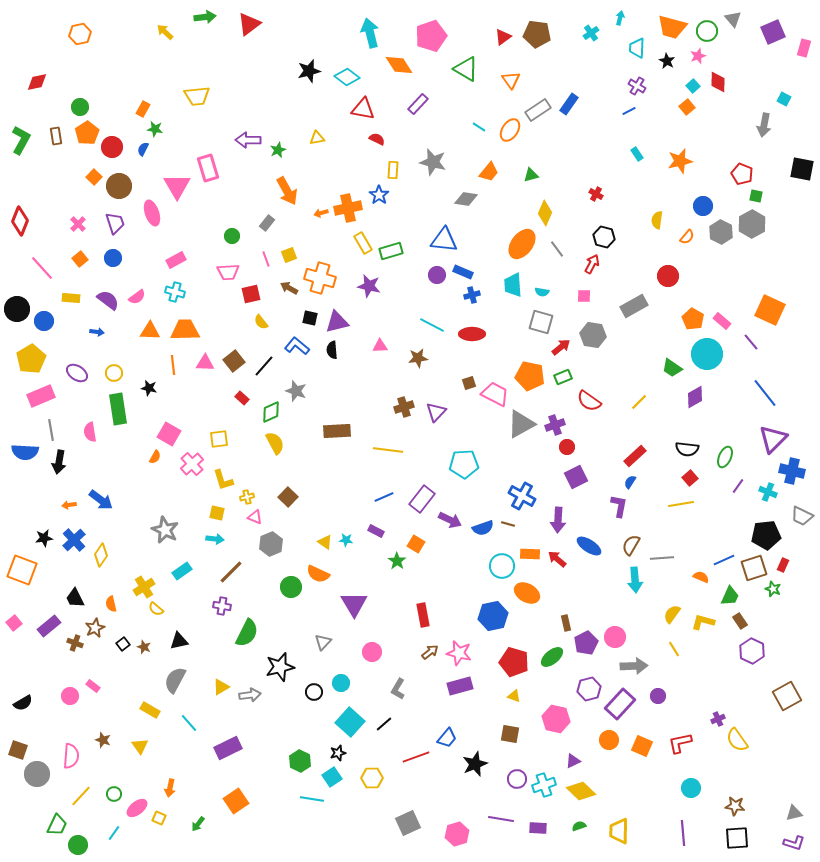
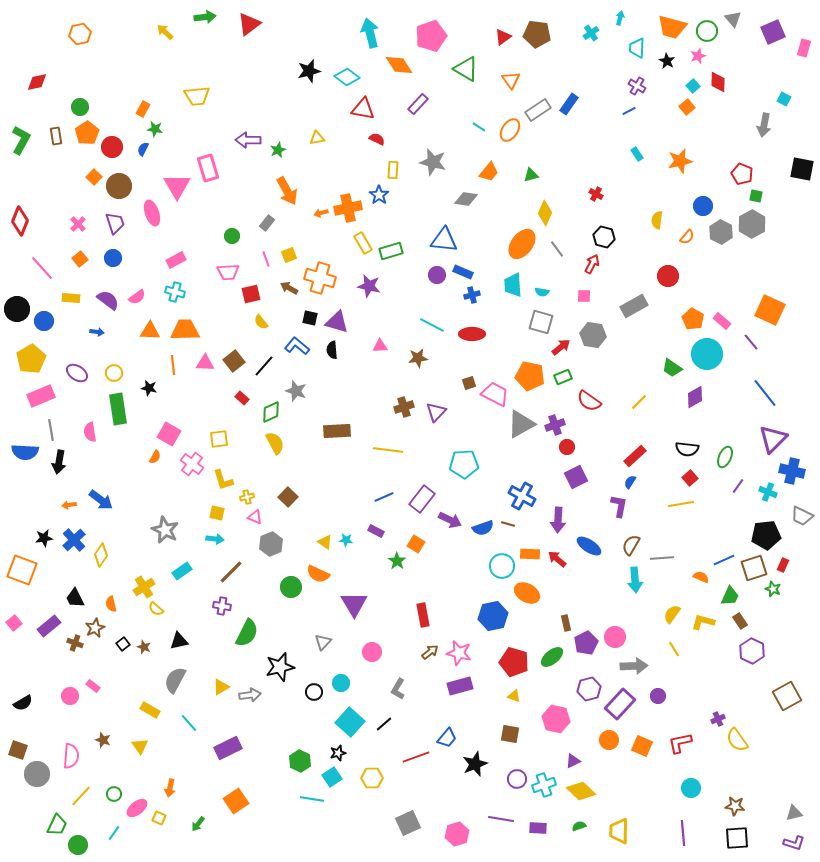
purple triangle at (337, 322): rotated 30 degrees clockwise
pink cross at (192, 464): rotated 10 degrees counterclockwise
